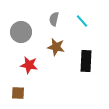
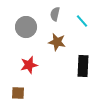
gray semicircle: moved 1 px right, 5 px up
gray circle: moved 5 px right, 5 px up
brown star: moved 1 px right, 5 px up
black rectangle: moved 3 px left, 5 px down
red star: rotated 24 degrees counterclockwise
